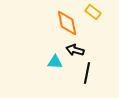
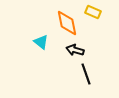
yellow rectangle: rotated 14 degrees counterclockwise
cyan triangle: moved 14 px left, 20 px up; rotated 35 degrees clockwise
black line: moved 1 px left, 1 px down; rotated 30 degrees counterclockwise
